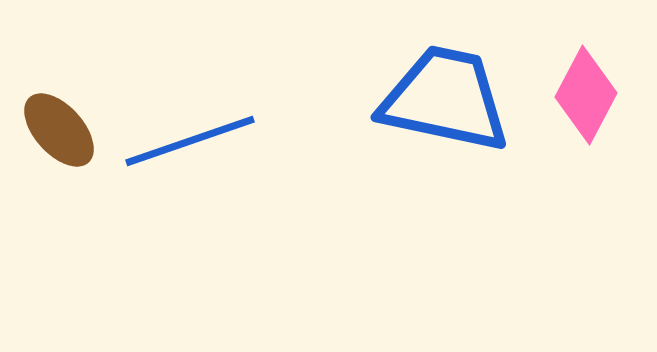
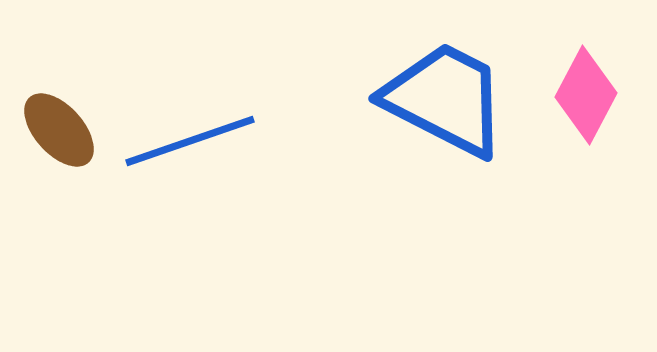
blue trapezoid: rotated 15 degrees clockwise
